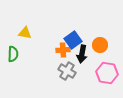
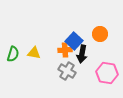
yellow triangle: moved 9 px right, 20 px down
blue square: moved 1 px right, 1 px down; rotated 12 degrees counterclockwise
orange circle: moved 11 px up
orange cross: moved 2 px right
green semicircle: rotated 14 degrees clockwise
